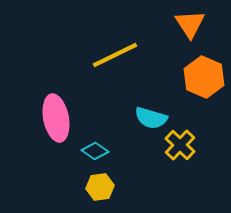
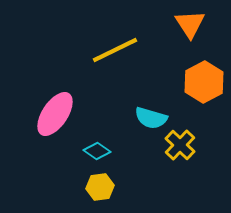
yellow line: moved 5 px up
orange hexagon: moved 5 px down; rotated 9 degrees clockwise
pink ellipse: moved 1 px left, 4 px up; rotated 45 degrees clockwise
cyan diamond: moved 2 px right
